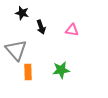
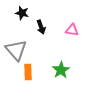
green star: rotated 24 degrees counterclockwise
